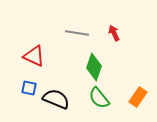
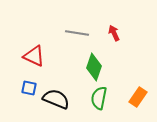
green semicircle: rotated 50 degrees clockwise
